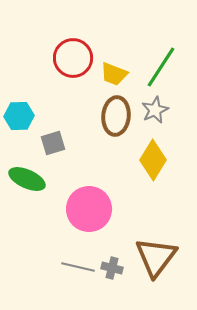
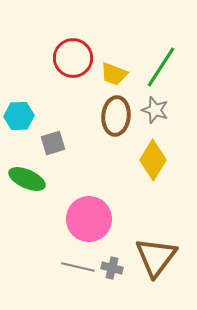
gray star: rotated 28 degrees counterclockwise
pink circle: moved 10 px down
